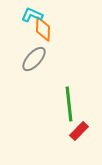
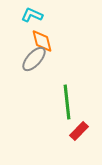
orange diamond: moved 1 px left, 12 px down; rotated 15 degrees counterclockwise
green line: moved 2 px left, 2 px up
